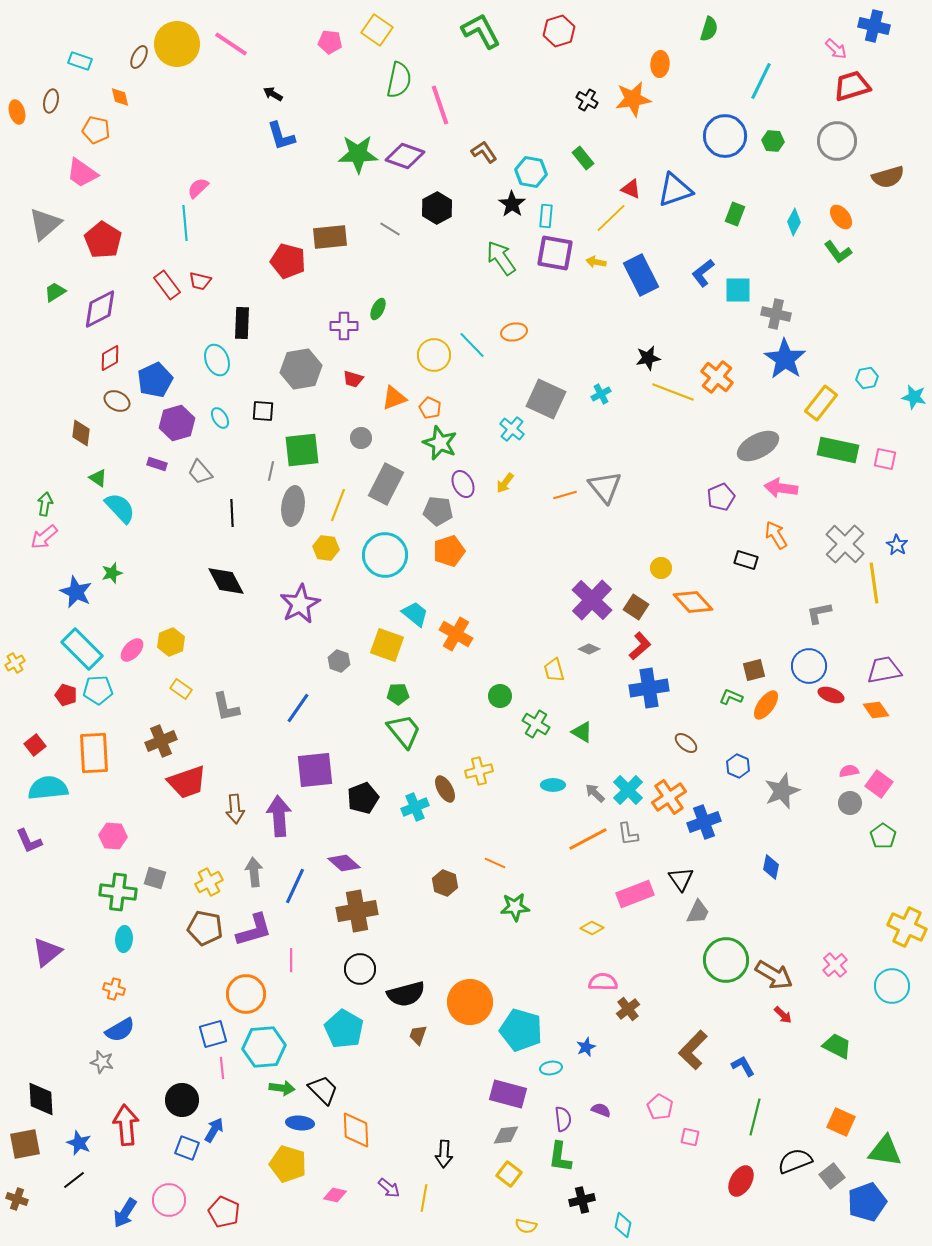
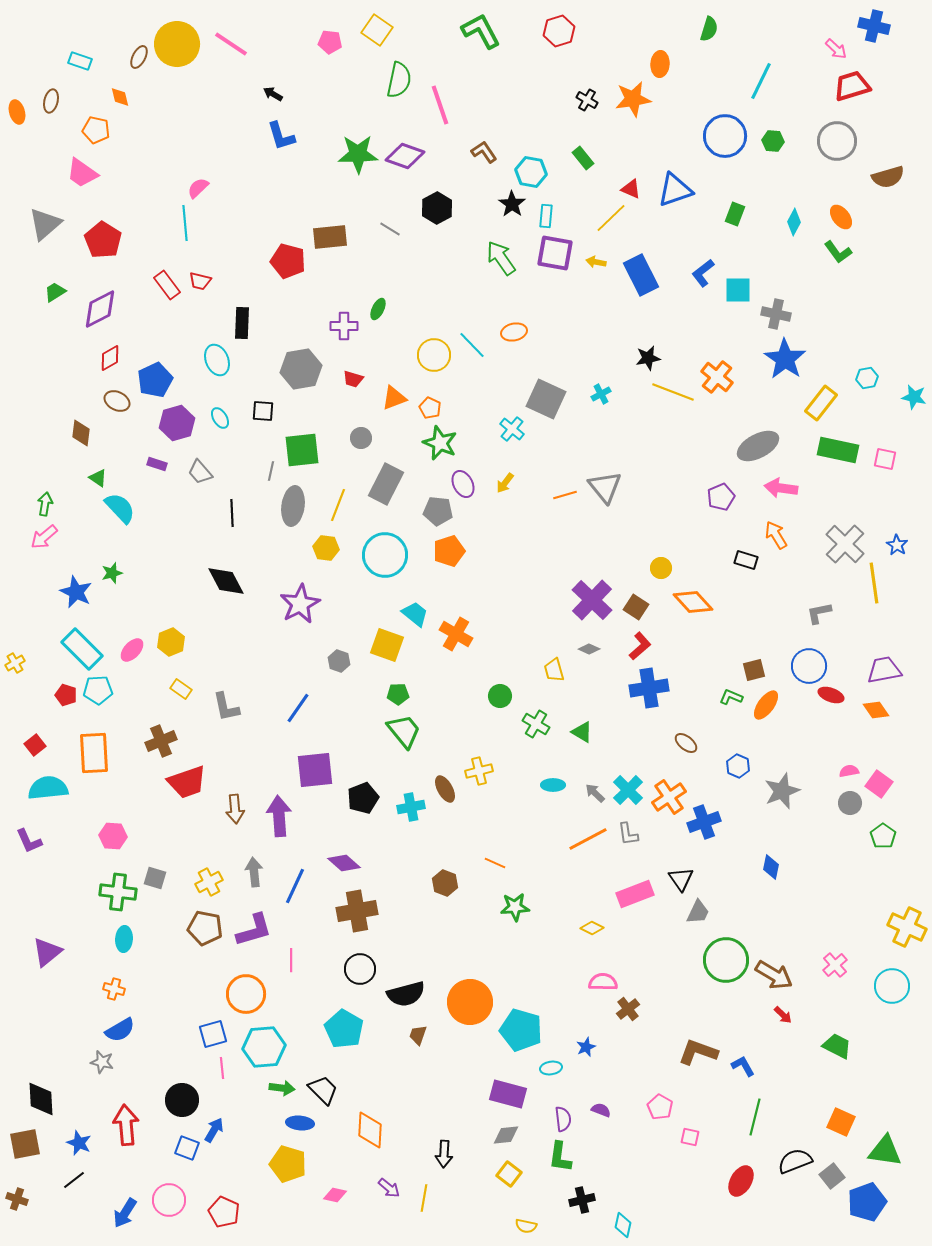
cyan cross at (415, 807): moved 4 px left; rotated 12 degrees clockwise
brown L-shape at (693, 1050): moved 5 px right, 2 px down; rotated 66 degrees clockwise
orange diamond at (356, 1130): moved 14 px right; rotated 6 degrees clockwise
